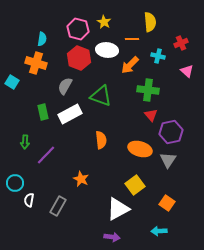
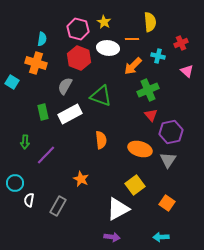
white ellipse: moved 1 px right, 2 px up
orange arrow: moved 3 px right, 1 px down
green cross: rotated 30 degrees counterclockwise
cyan arrow: moved 2 px right, 6 px down
